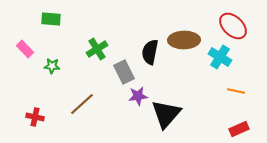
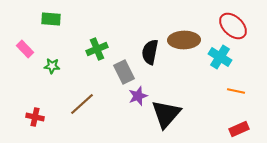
green cross: rotated 10 degrees clockwise
purple star: rotated 12 degrees counterclockwise
